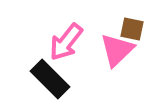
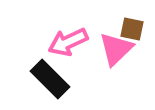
pink arrow: moved 2 px right; rotated 27 degrees clockwise
pink triangle: moved 1 px left, 1 px up
